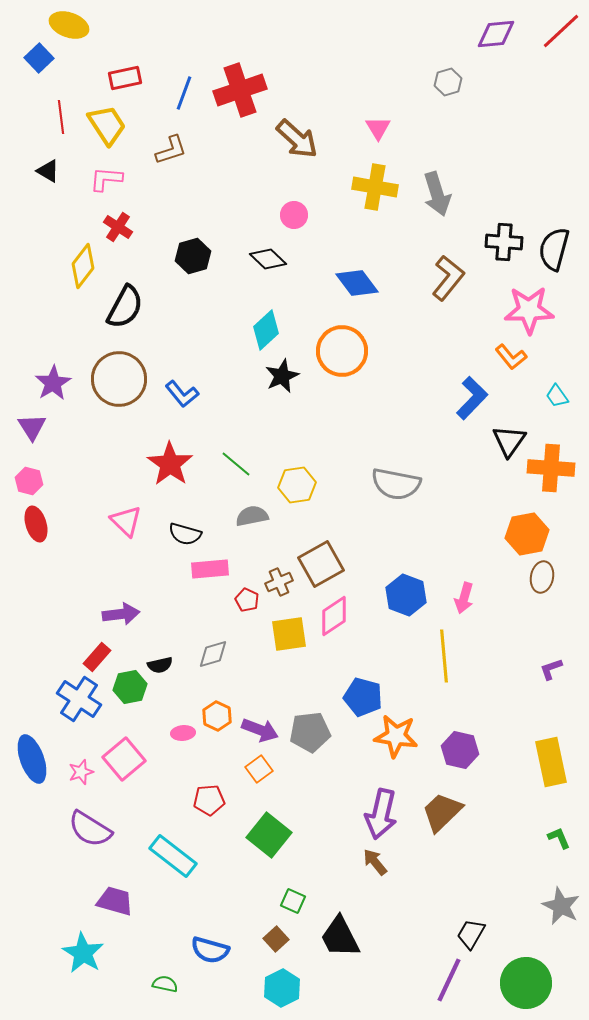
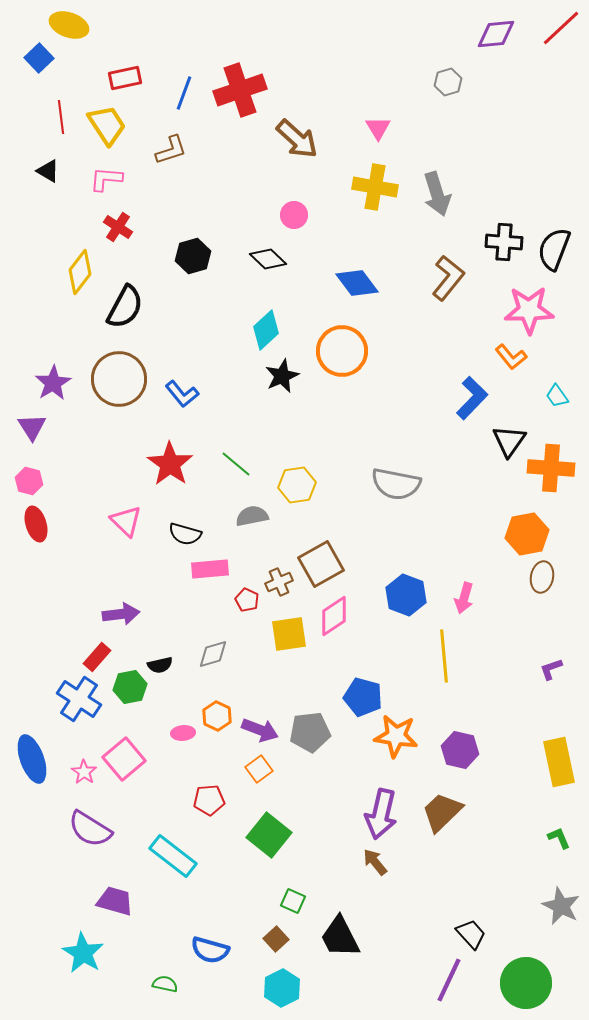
red line at (561, 31): moved 3 px up
black semicircle at (554, 249): rotated 6 degrees clockwise
yellow diamond at (83, 266): moved 3 px left, 6 px down
yellow rectangle at (551, 762): moved 8 px right
pink star at (81, 772): moved 3 px right; rotated 20 degrees counterclockwise
black trapezoid at (471, 934): rotated 108 degrees clockwise
